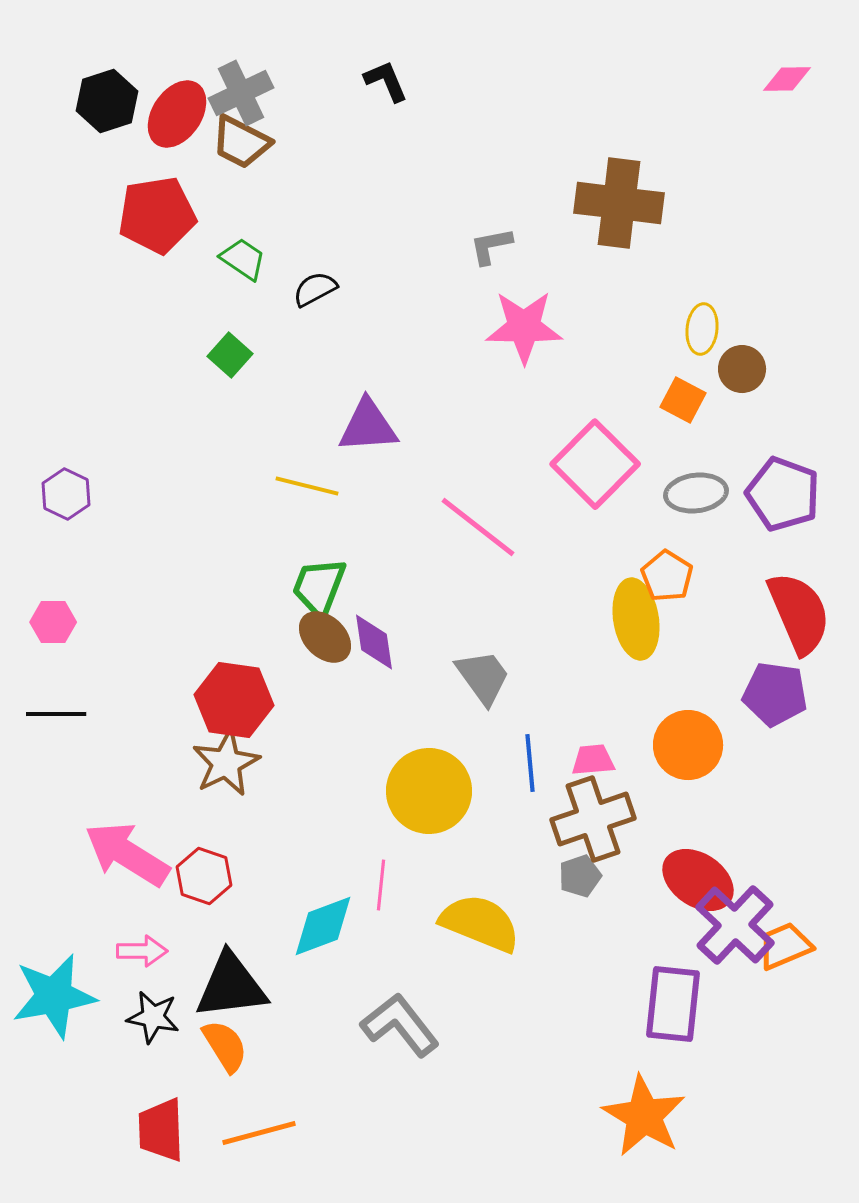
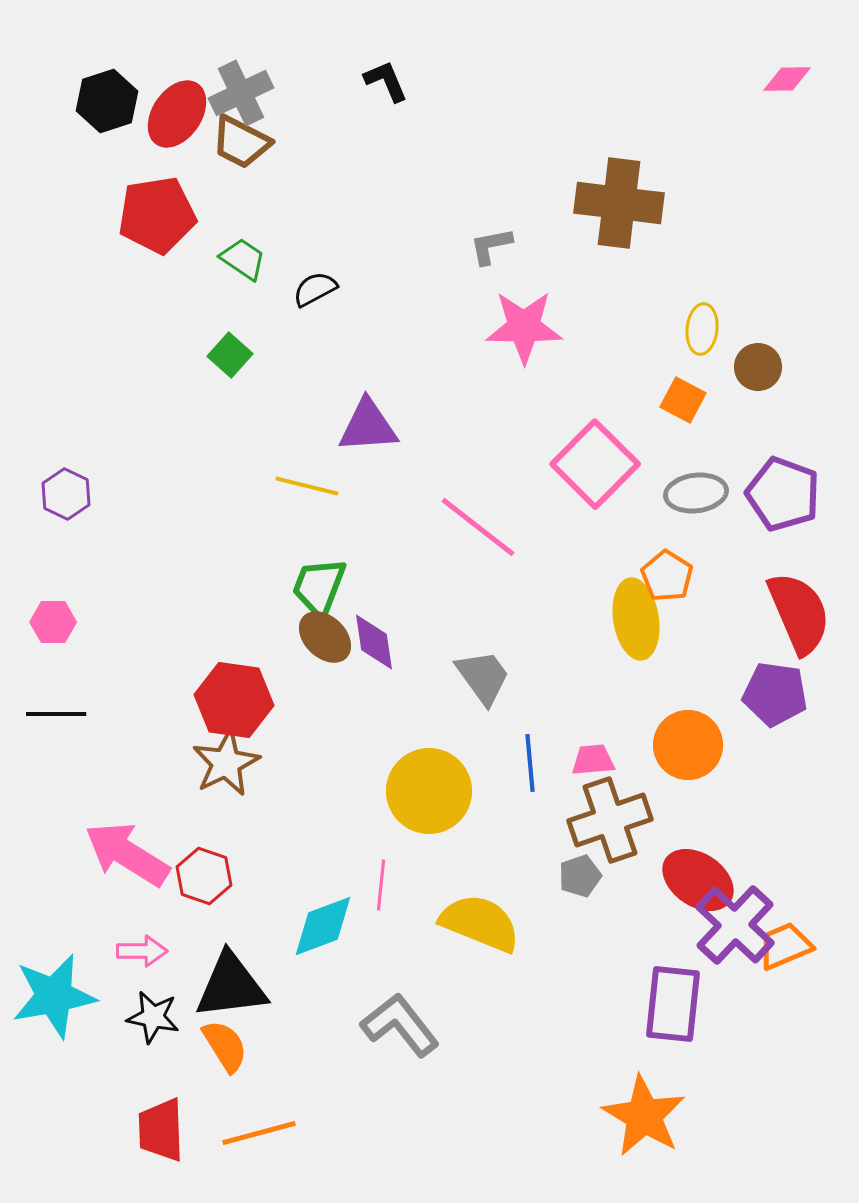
brown circle at (742, 369): moved 16 px right, 2 px up
brown cross at (593, 819): moved 17 px right, 1 px down
